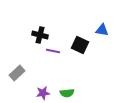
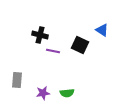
blue triangle: rotated 24 degrees clockwise
gray rectangle: moved 7 px down; rotated 42 degrees counterclockwise
